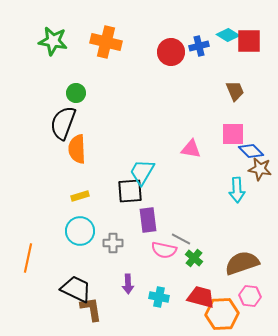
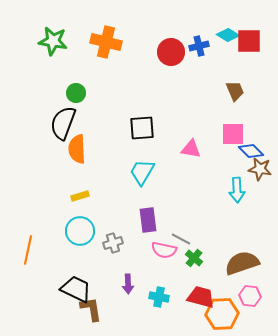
black square: moved 12 px right, 63 px up
gray cross: rotated 18 degrees counterclockwise
orange line: moved 8 px up
